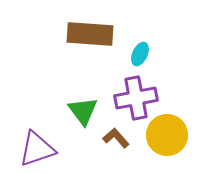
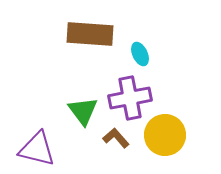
cyan ellipse: rotated 50 degrees counterclockwise
purple cross: moved 6 px left
yellow circle: moved 2 px left
purple triangle: rotated 33 degrees clockwise
